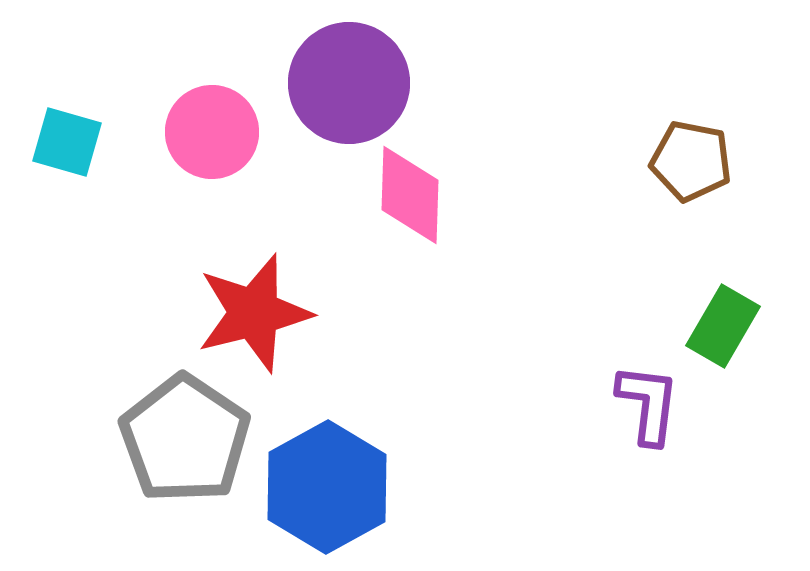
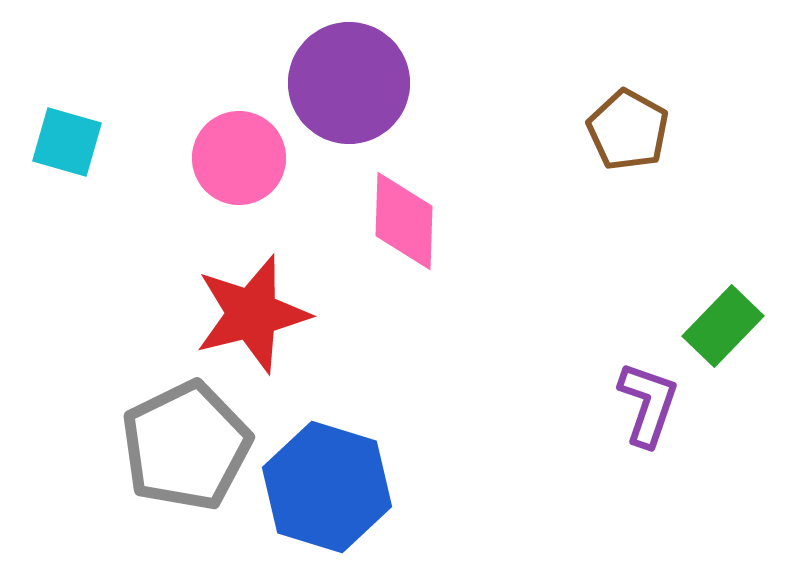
pink circle: moved 27 px right, 26 px down
brown pentagon: moved 63 px left, 31 px up; rotated 18 degrees clockwise
pink diamond: moved 6 px left, 26 px down
red star: moved 2 px left, 1 px down
green rectangle: rotated 14 degrees clockwise
purple L-shape: rotated 12 degrees clockwise
gray pentagon: moved 1 px right, 7 px down; rotated 12 degrees clockwise
blue hexagon: rotated 14 degrees counterclockwise
